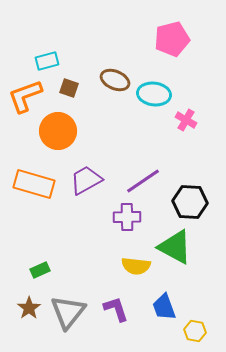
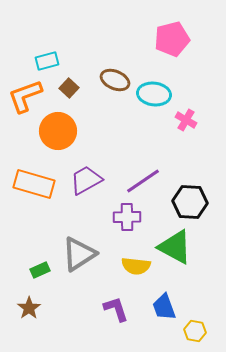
brown square: rotated 24 degrees clockwise
gray triangle: moved 11 px right, 58 px up; rotated 18 degrees clockwise
